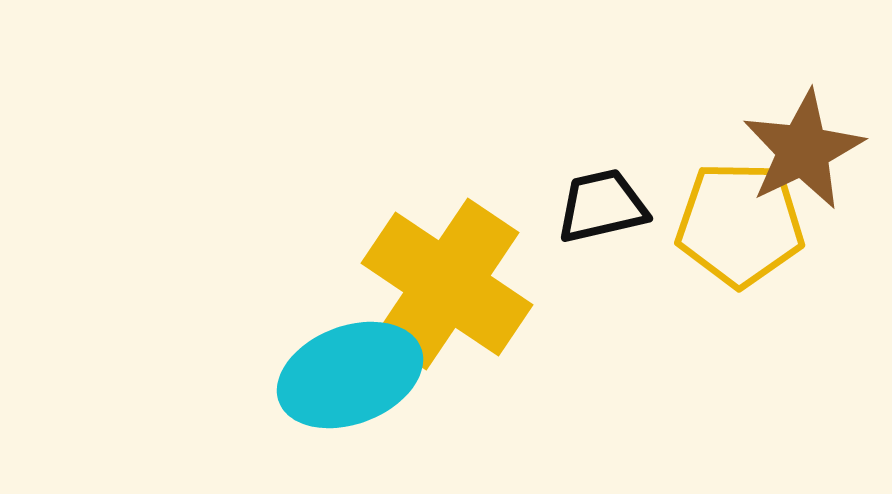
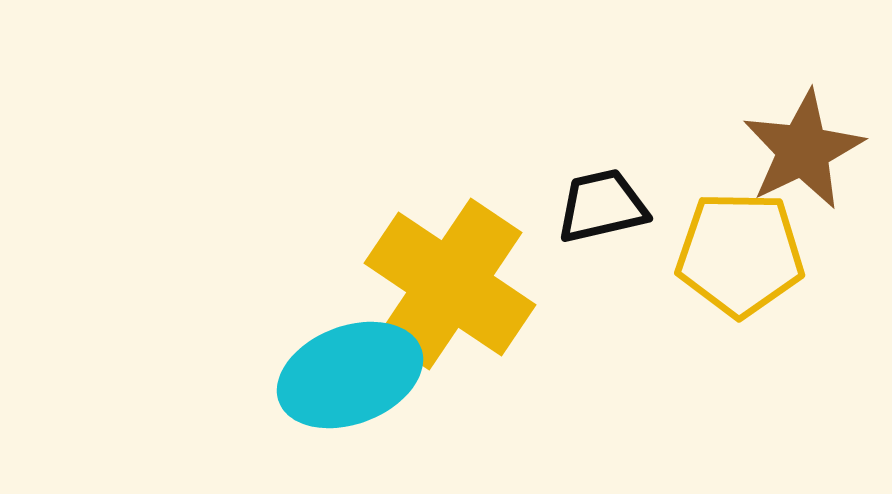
yellow pentagon: moved 30 px down
yellow cross: moved 3 px right
